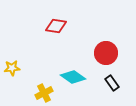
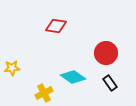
black rectangle: moved 2 px left
